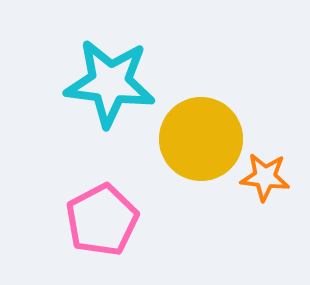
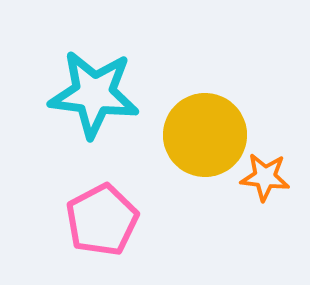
cyan star: moved 16 px left, 11 px down
yellow circle: moved 4 px right, 4 px up
